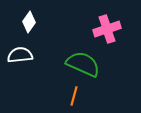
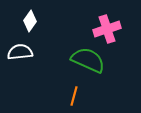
white diamond: moved 1 px right, 1 px up
white semicircle: moved 3 px up
green semicircle: moved 5 px right, 4 px up
